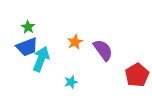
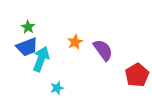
cyan star: moved 14 px left, 6 px down
